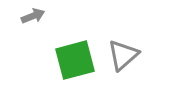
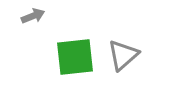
green square: moved 3 px up; rotated 9 degrees clockwise
